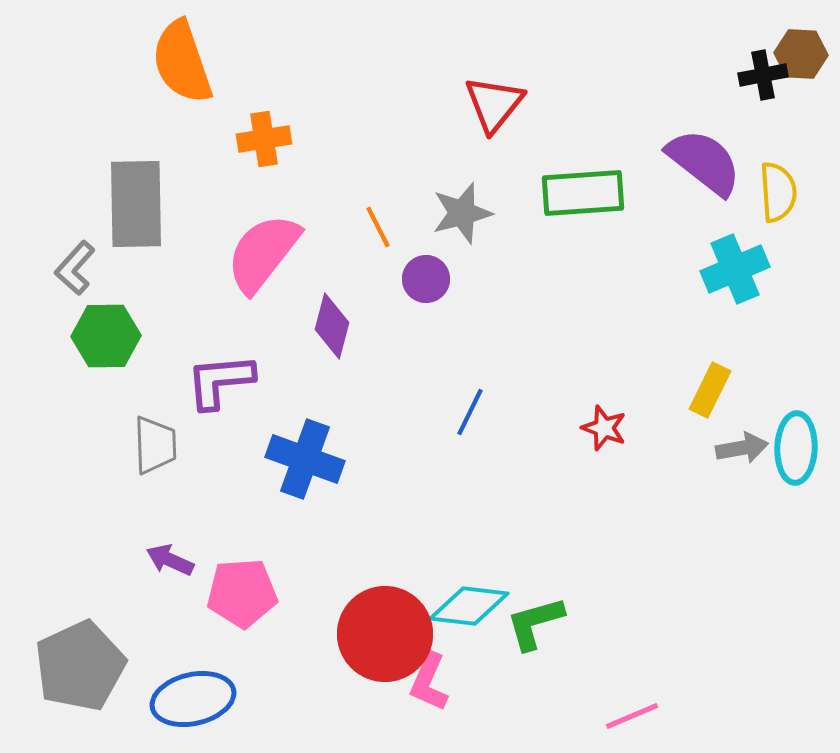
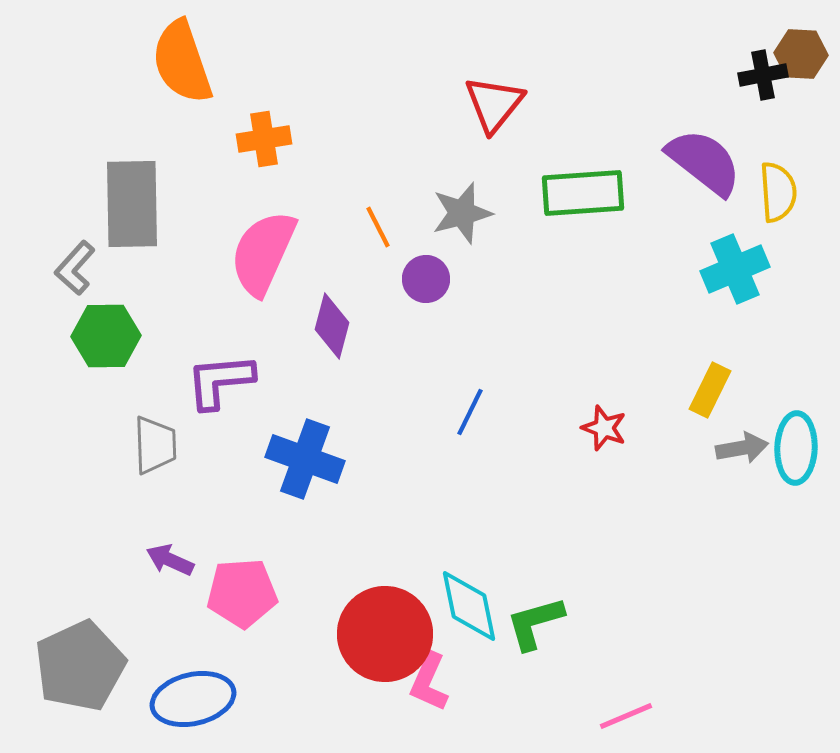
gray rectangle: moved 4 px left
pink semicircle: rotated 14 degrees counterclockwise
cyan diamond: rotated 72 degrees clockwise
pink line: moved 6 px left
